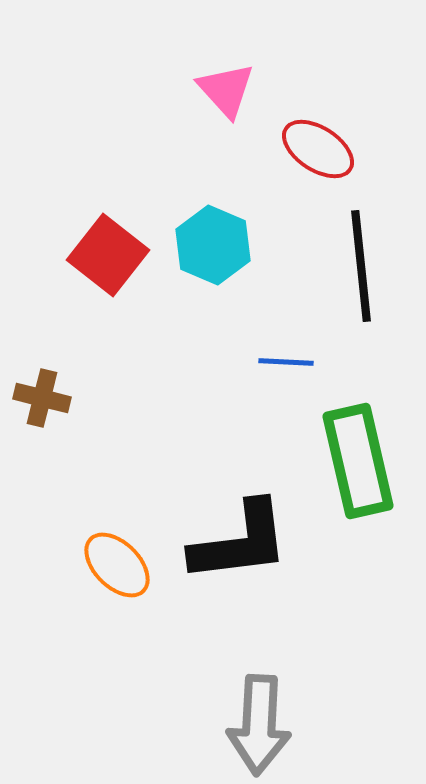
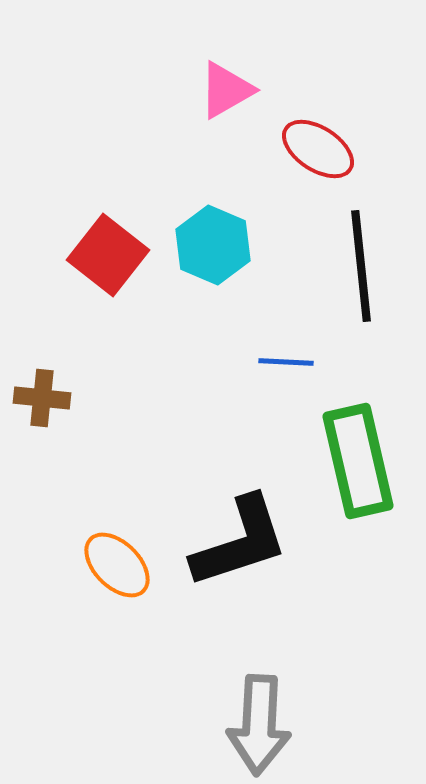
pink triangle: rotated 42 degrees clockwise
brown cross: rotated 8 degrees counterclockwise
black L-shape: rotated 11 degrees counterclockwise
